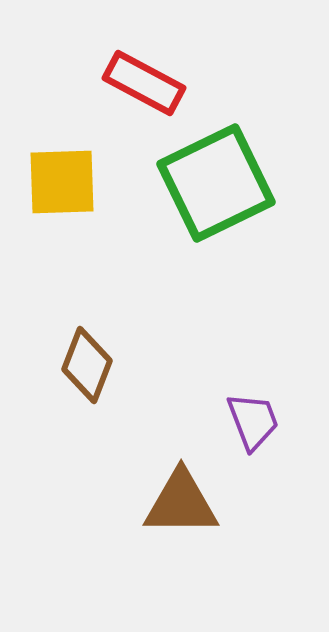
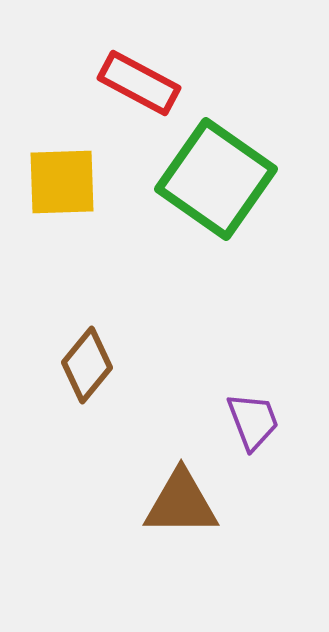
red rectangle: moved 5 px left
green square: moved 4 px up; rotated 29 degrees counterclockwise
brown diamond: rotated 18 degrees clockwise
